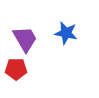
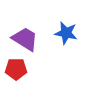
purple trapezoid: rotated 28 degrees counterclockwise
